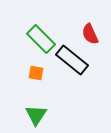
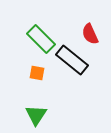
orange square: moved 1 px right
